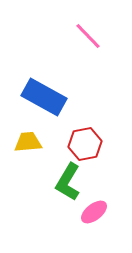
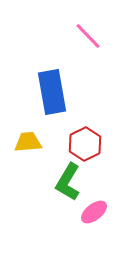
blue rectangle: moved 8 px right, 5 px up; rotated 51 degrees clockwise
red hexagon: rotated 16 degrees counterclockwise
